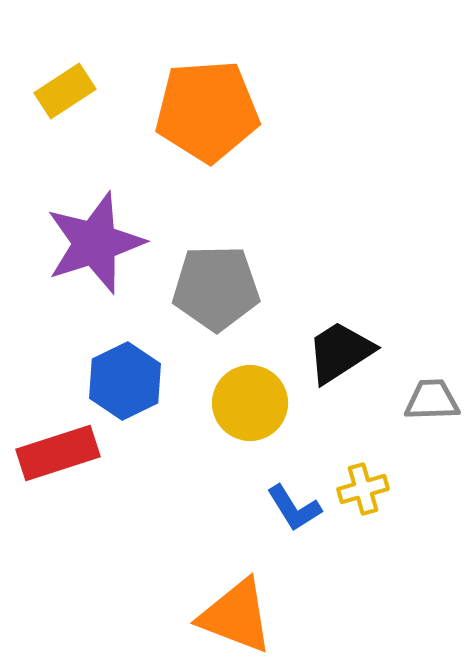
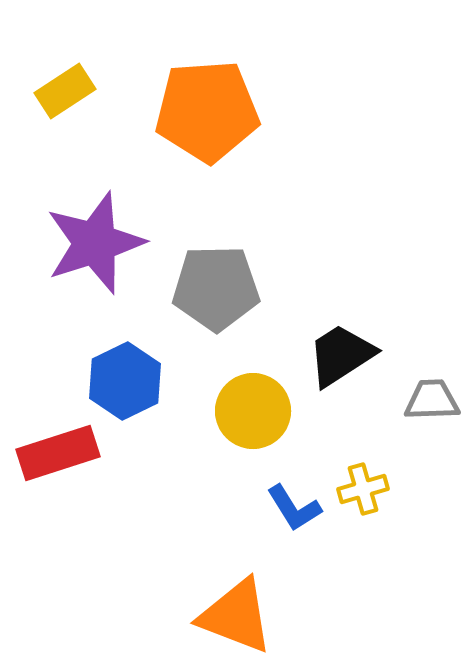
black trapezoid: moved 1 px right, 3 px down
yellow circle: moved 3 px right, 8 px down
